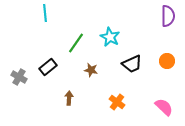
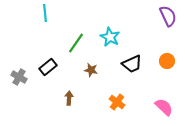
purple semicircle: rotated 25 degrees counterclockwise
